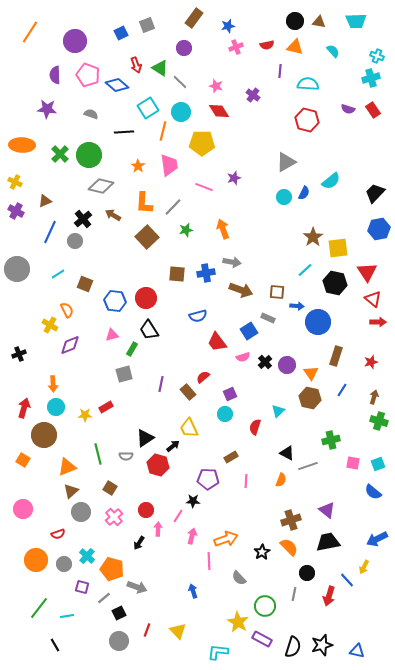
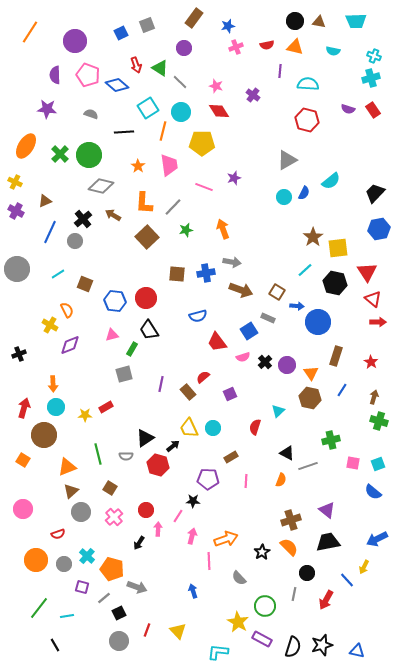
cyan semicircle at (333, 51): rotated 144 degrees clockwise
cyan cross at (377, 56): moved 3 px left
orange ellipse at (22, 145): moved 4 px right, 1 px down; rotated 60 degrees counterclockwise
gray triangle at (286, 162): moved 1 px right, 2 px up
brown square at (277, 292): rotated 28 degrees clockwise
red star at (371, 362): rotated 24 degrees counterclockwise
cyan circle at (225, 414): moved 12 px left, 14 px down
red arrow at (329, 596): moved 3 px left, 4 px down; rotated 12 degrees clockwise
